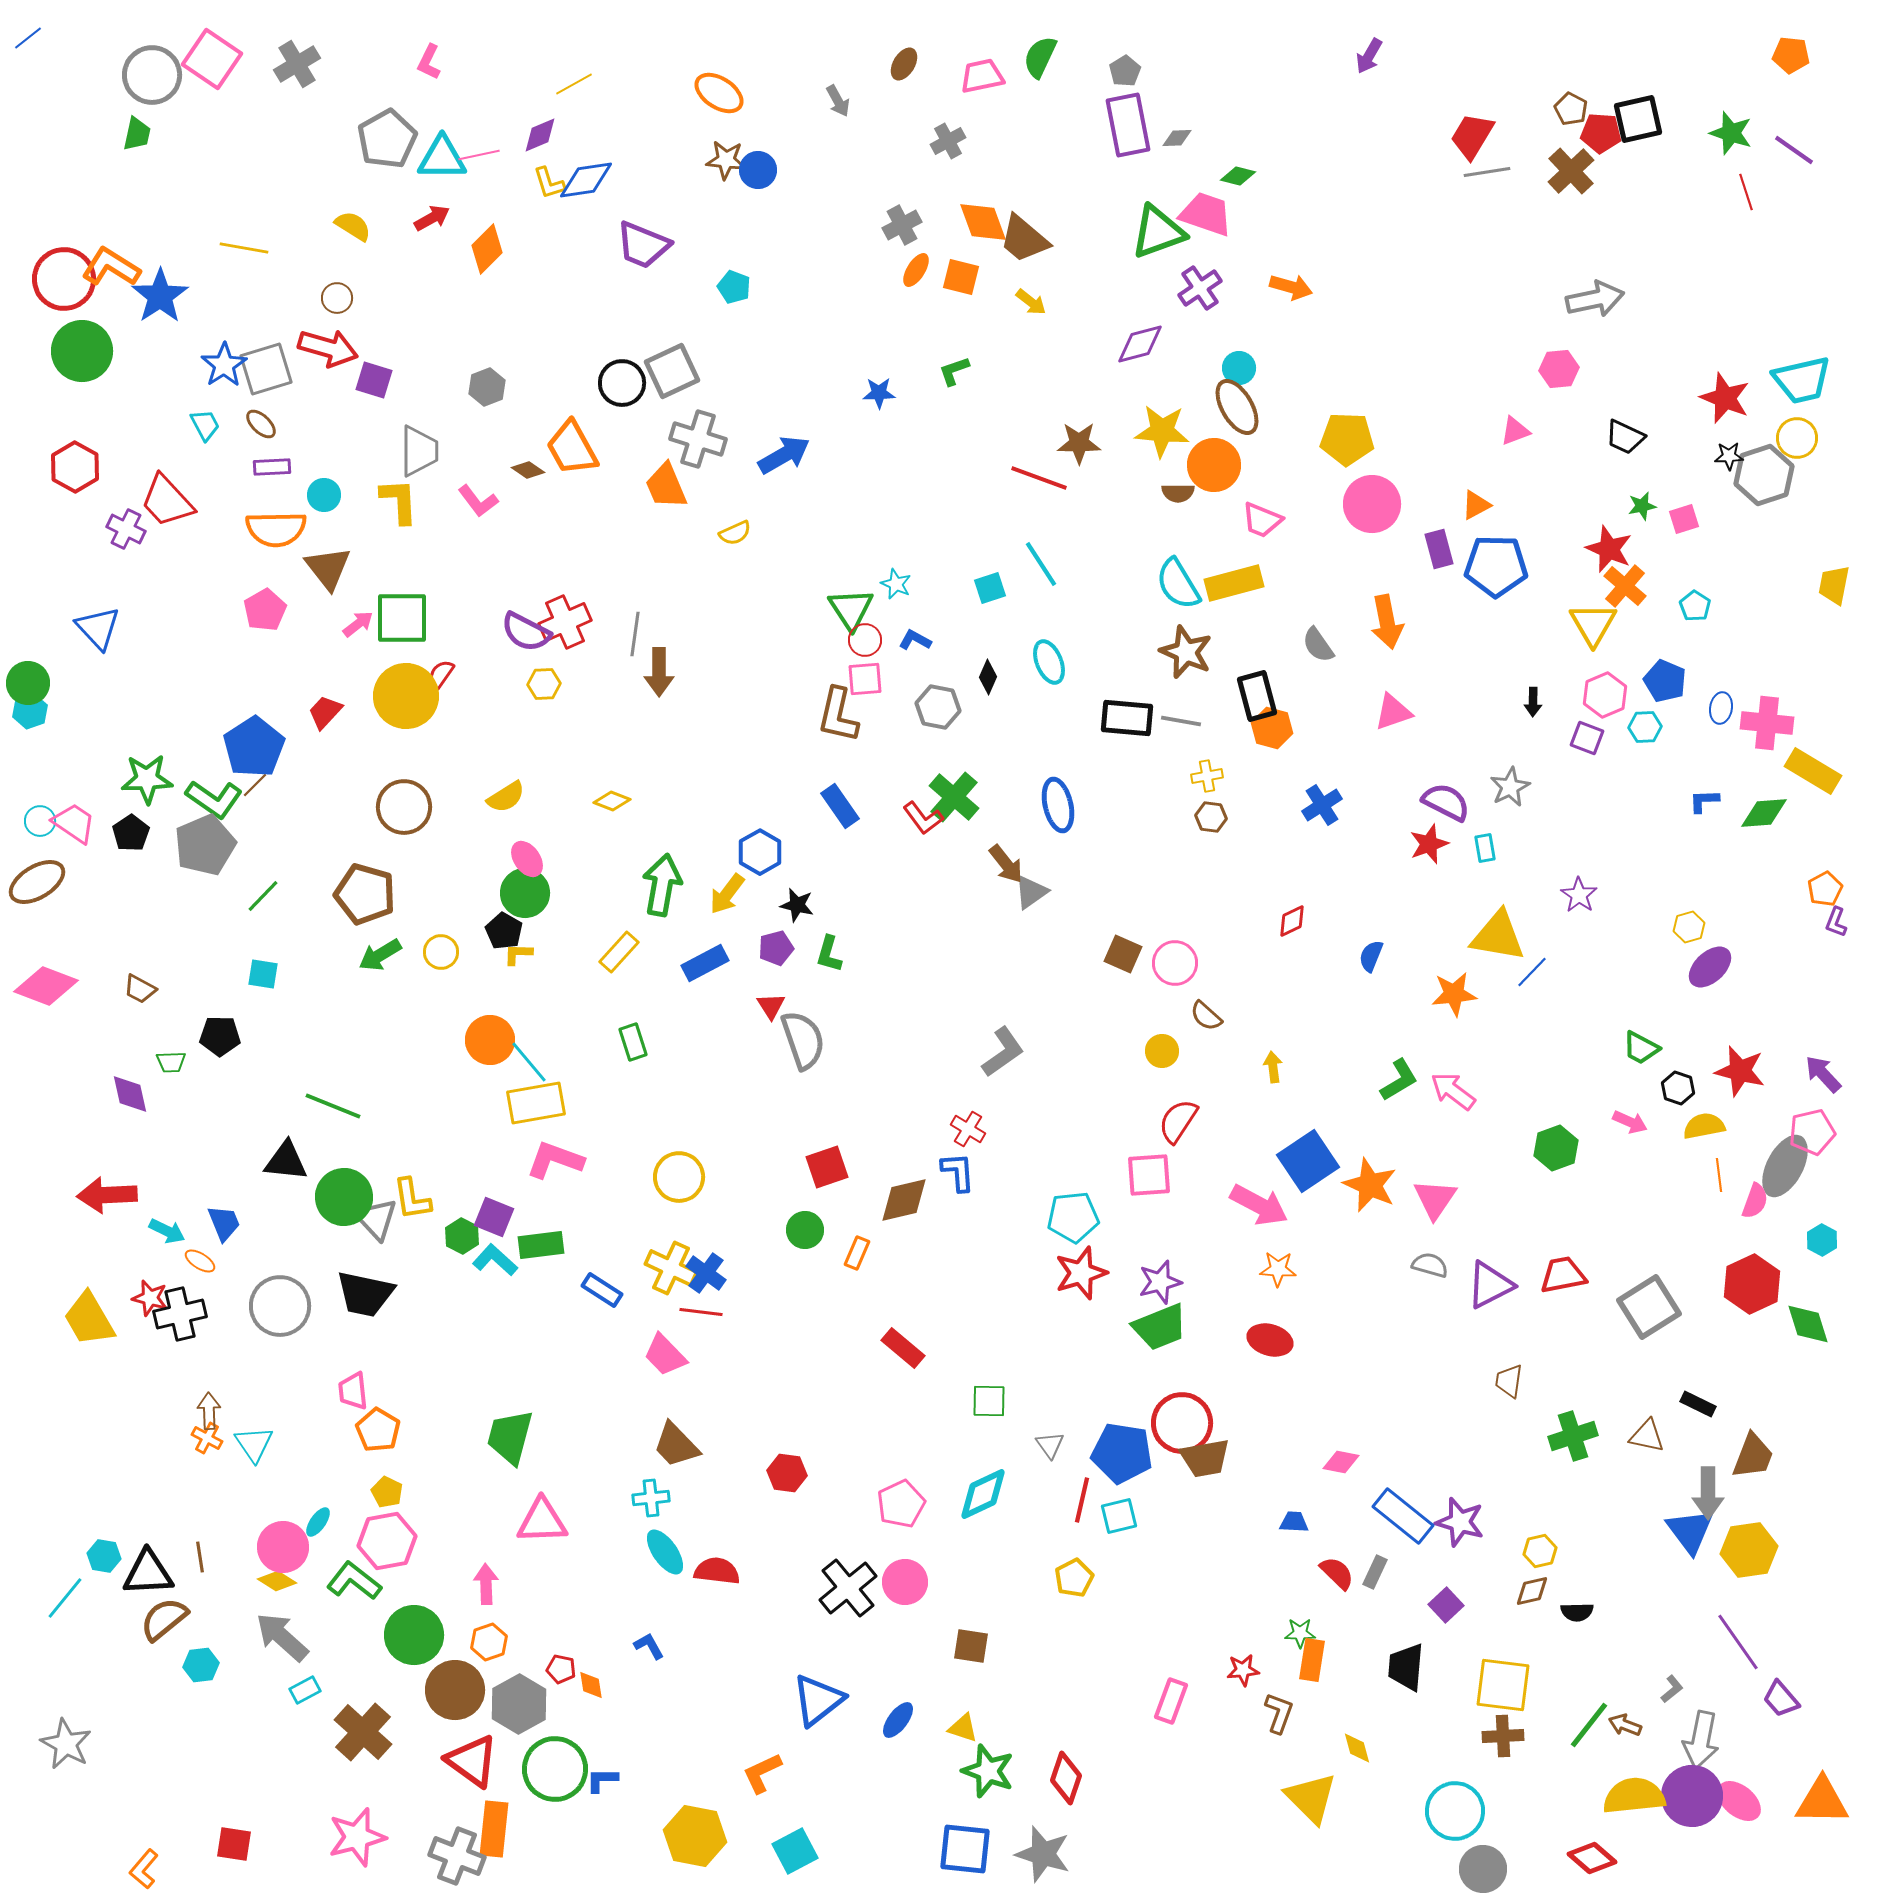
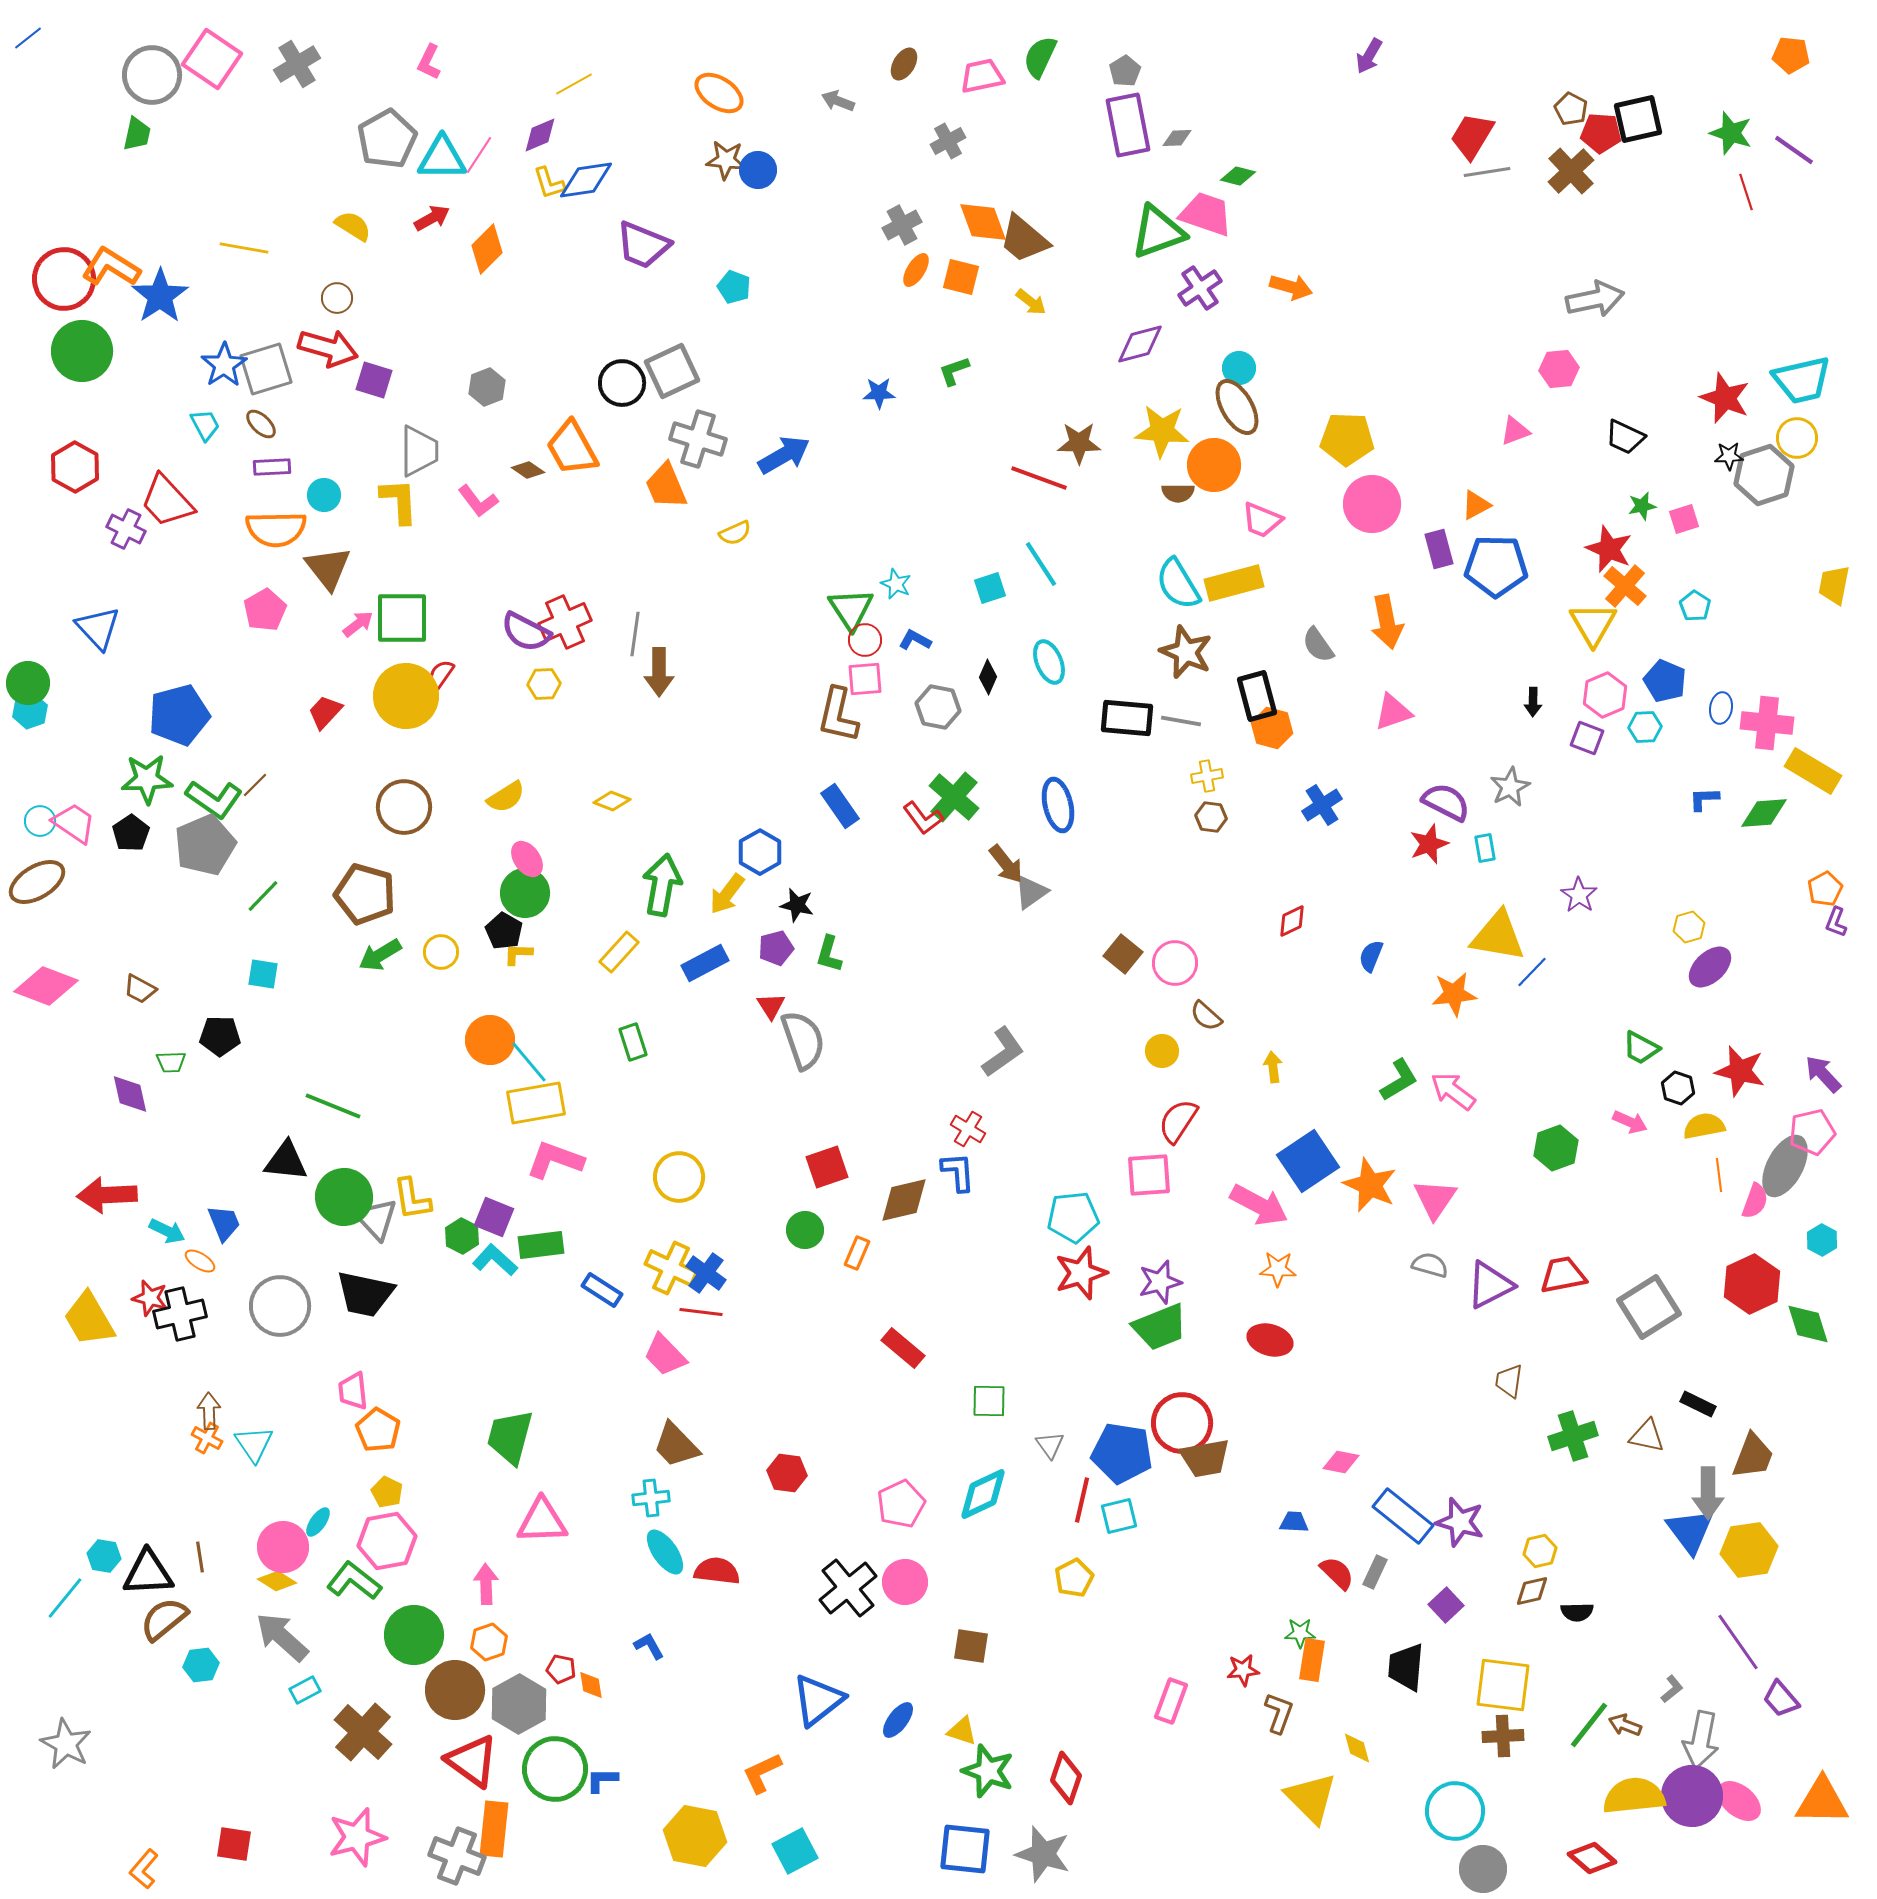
gray arrow at (838, 101): rotated 140 degrees clockwise
pink line at (479, 155): rotated 45 degrees counterclockwise
blue pentagon at (254, 747): moved 75 px left, 32 px up; rotated 18 degrees clockwise
blue L-shape at (1704, 801): moved 2 px up
brown square at (1123, 954): rotated 15 degrees clockwise
yellow triangle at (963, 1728): moved 1 px left, 3 px down
